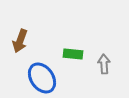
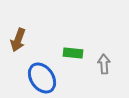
brown arrow: moved 2 px left, 1 px up
green rectangle: moved 1 px up
